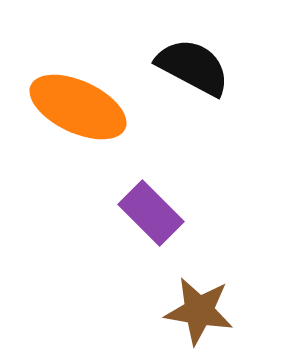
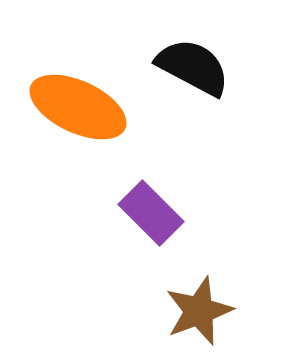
brown star: rotated 30 degrees counterclockwise
